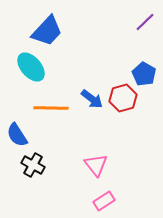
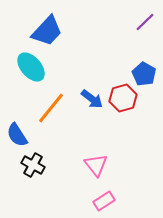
orange line: rotated 52 degrees counterclockwise
